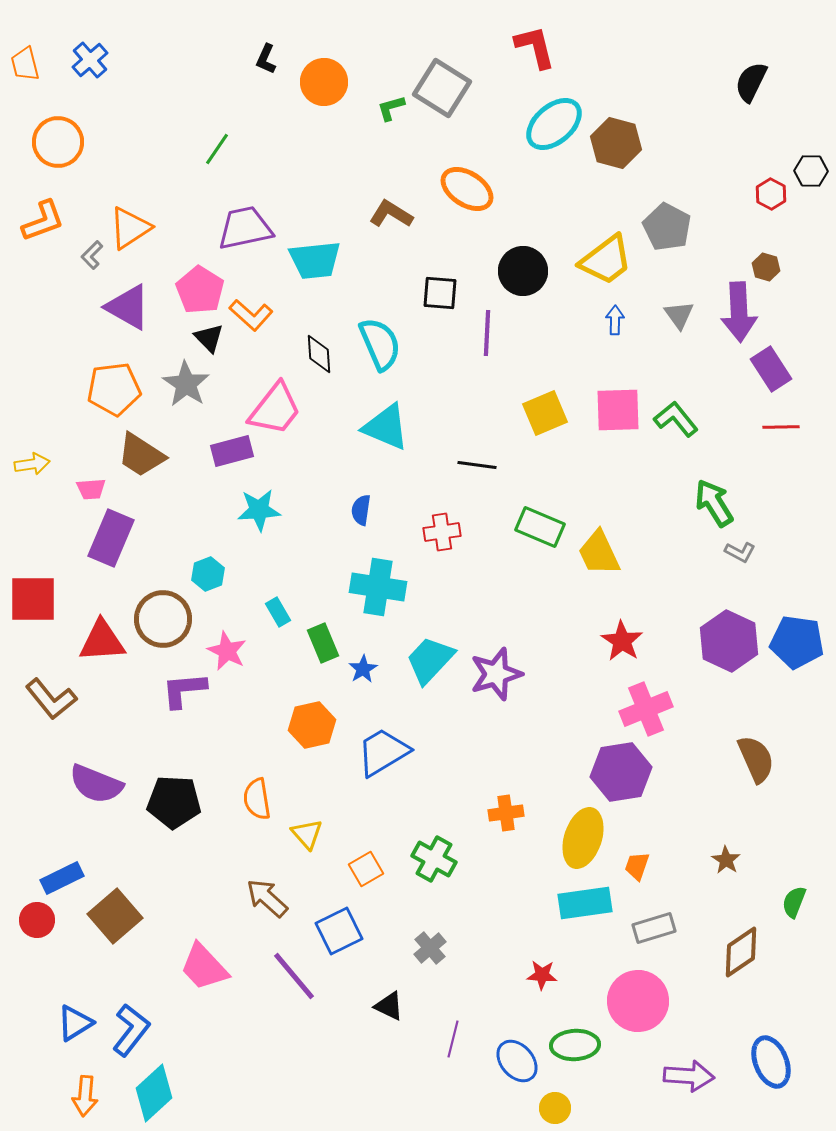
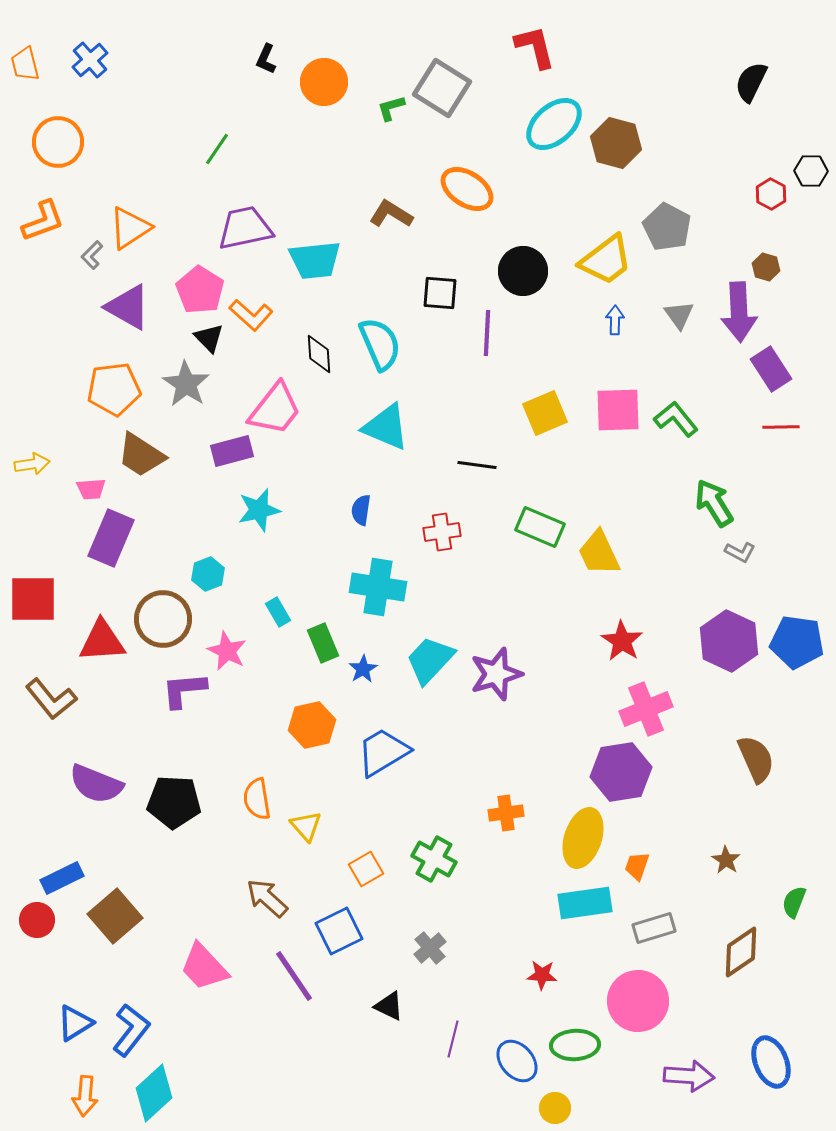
cyan star at (259, 510): rotated 9 degrees counterclockwise
yellow triangle at (307, 834): moved 1 px left, 8 px up
purple line at (294, 976): rotated 6 degrees clockwise
